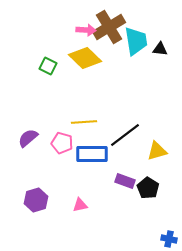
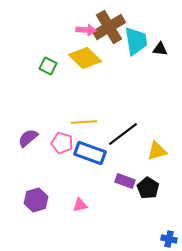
black line: moved 2 px left, 1 px up
blue rectangle: moved 2 px left, 1 px up; rotated 20 degrees clockwise
